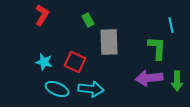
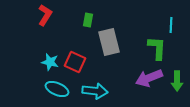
red L-shape: moved 3 px right
green rectangle: rotated 40 degrees clockwise
cyan line: rotated 14 degrees clockwise
gray rectangle: rotated 12 degrees counterclockwise
cyan star: moved 6 px right
purple arrow: rotated 16 degrees counterclockwise
cyan arrow: moved 4 px right, 2 px down
